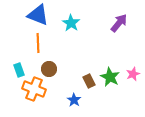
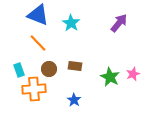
orange line: rotated 42 degrees counterclockwise
brown rectangle: moved 14 px left, 15 px up; rotated 56 degrees counterclockwise
orange cross: rotated 25 degrees counterclockwise
